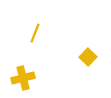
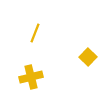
yellow cross: moved 8 px right, 1 px up
